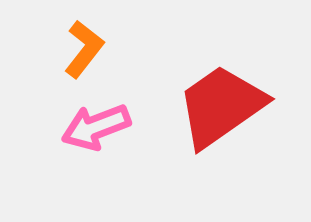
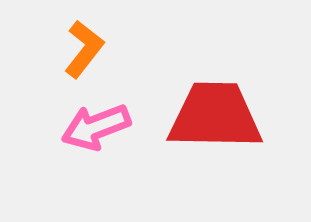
red trapezoid: moved 6 px left, 10 px down; rotated 36 degrees clockwise
